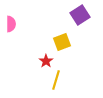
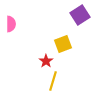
yellow square: moved 1 px right, 2 px down
yellow line: moved 3 px left, 1 px down
